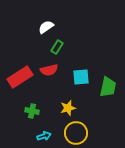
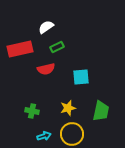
green rectangle: rotated 32 degrees clockwise
red semicircle: moved 3 px left, 1 px up
red rectangle: moved 28 px up; rotated 20 degrees clockwise
green trapezoid: moved 7 px left, 24 px down
yellow circle: moved 4 px left, 1 px down
